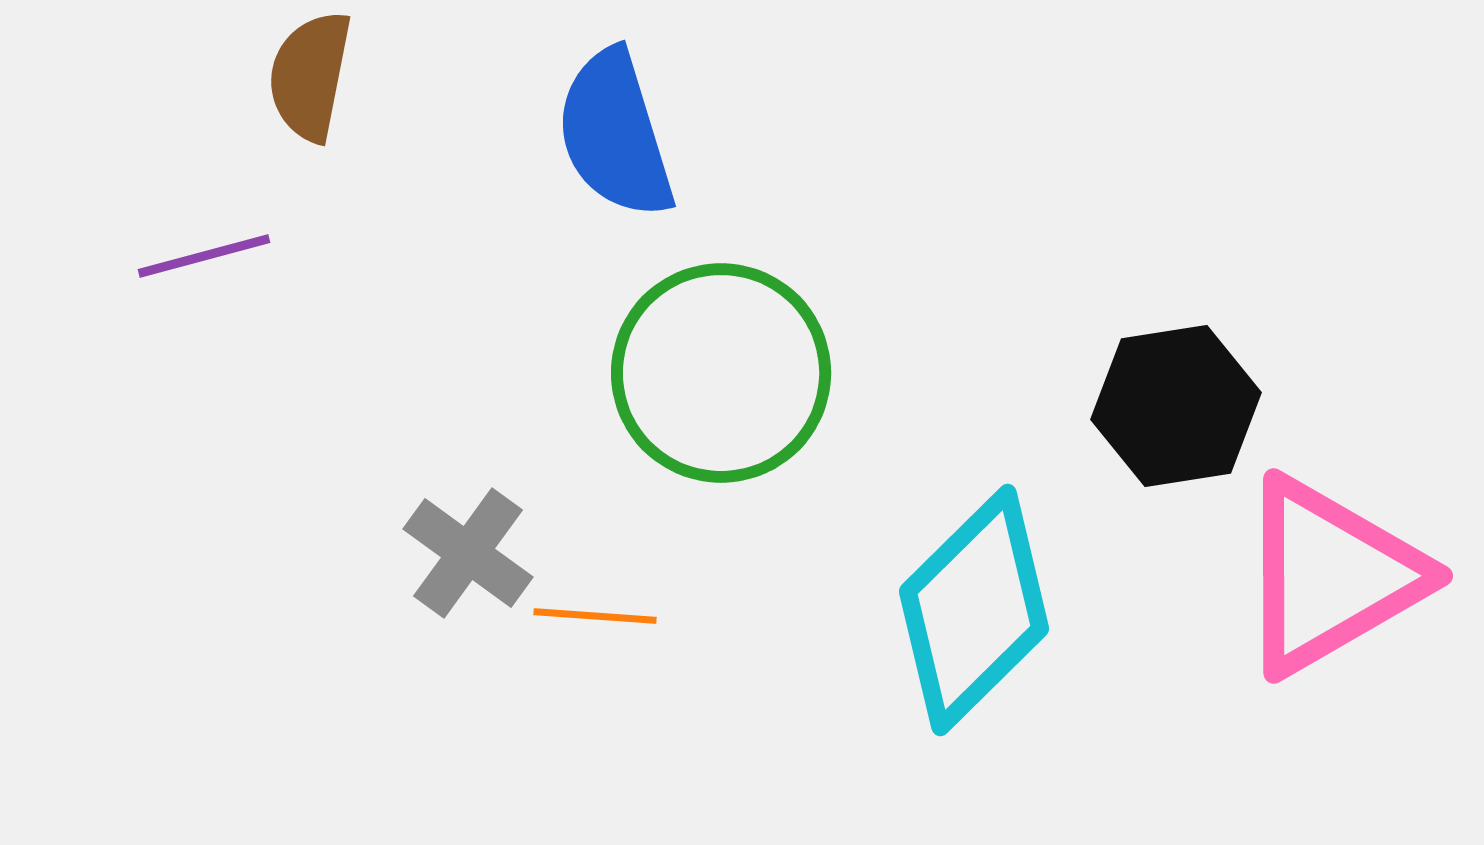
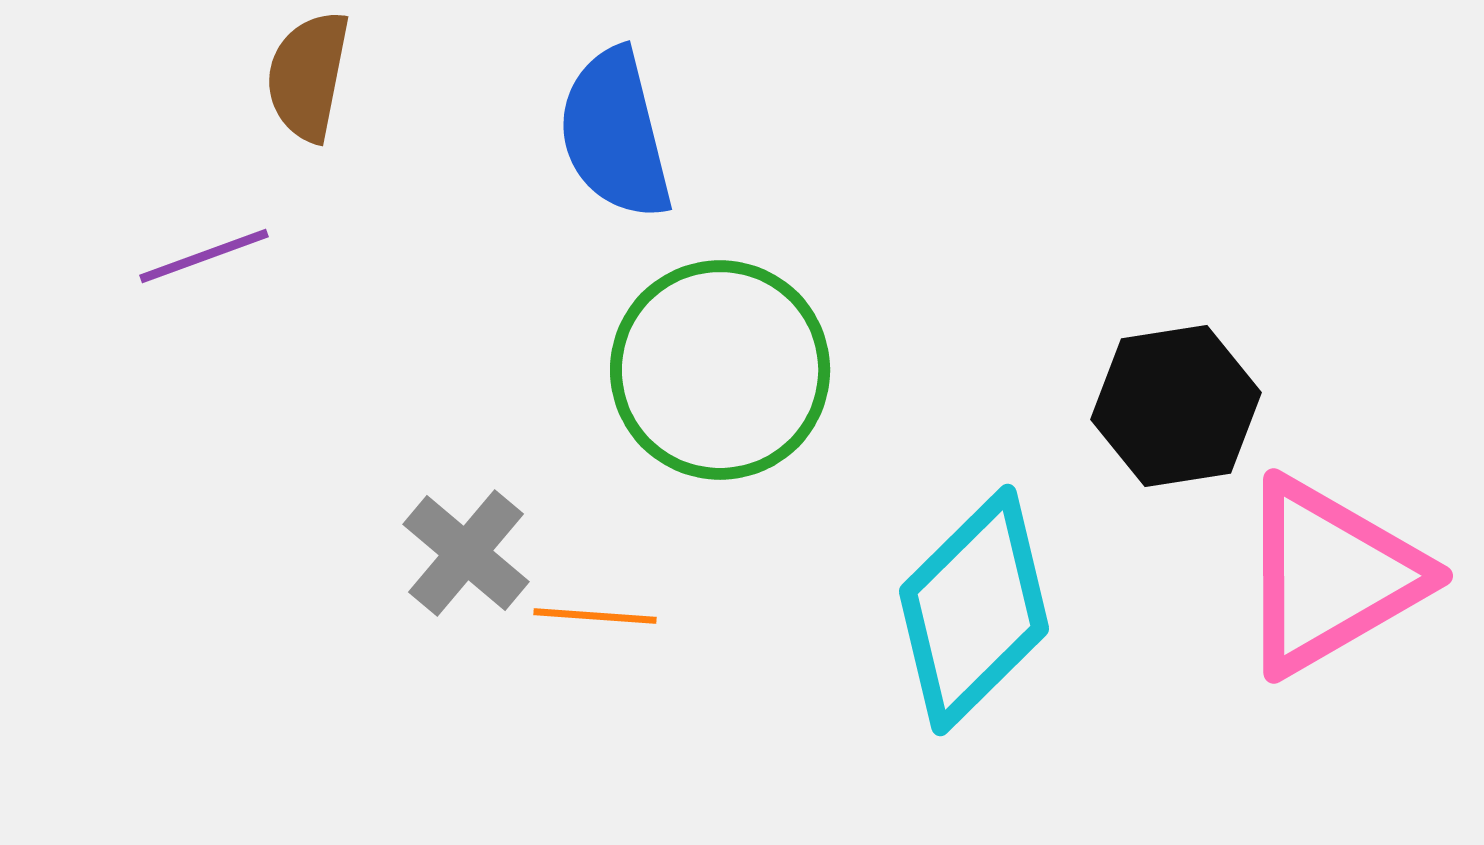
brown semicircle: moved 2 px left
blue semicircle: rotated 3 degrees clockwise
purple line: rotated 5 degrees counterclockwise
green circle: moved 1 px left, 3 px up
gray cross: moved 2 px left; rotated 4 degrees clockwise
